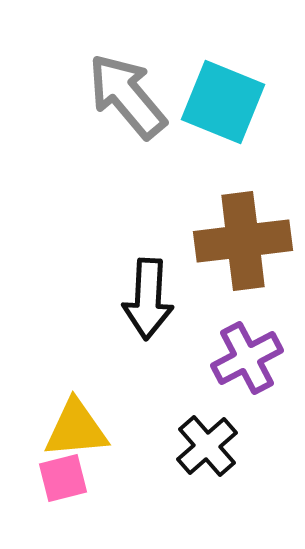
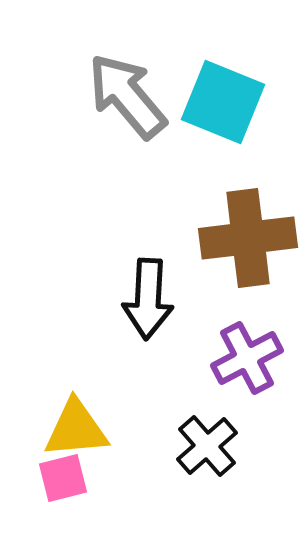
brown cross: moved 5 px right, 3 px up
